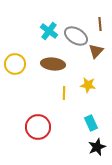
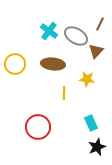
brown line: rotated 32 degrees clockwise
yellow star: moved 1 px left, 6 px up
